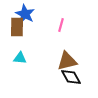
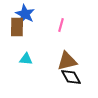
cyan triangle: moved 6 px right, 1 px down
